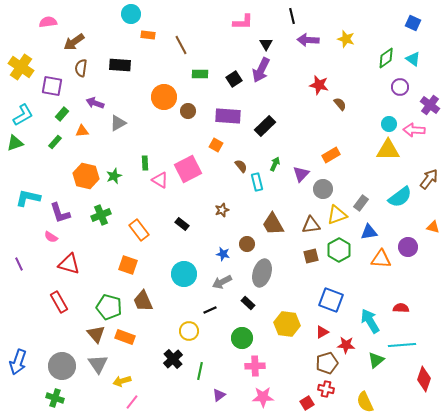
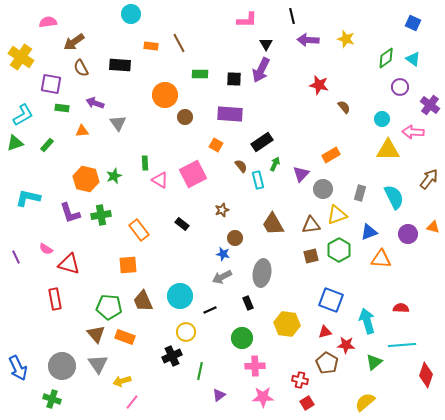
pink L-shape at (243, 22): moved 4 px right, 2 px up
orange rectangle at (148, 35): moved 3 px right, 11 px down
brown line at (181, 45): moved 2 px left, 2 px up
yellow cross at (21, 67): moved 10 px up
brown semicircle at (81, 68): rotated 36 degrees counterclockwise
black square at (234, 79): rotated 35 degrees clockwise
purple square at (52, 86): moved 1 px left, 2 px up
orange circle at (164, 97): moved 1 px right, 2 px up
brown semicircle at (340, 104): moved 4 px right, 3 px down
brown circle at (188, 111): moved 3 px left, 6 px down
green rectangle at (62, 114): moved 6 px up; rotated 56 degrees clockwise
purple rectangle at (228, 116): moved 2 px right, 2 px up
gray triangle at (118, 123): rotated 36 degrees counterclockwise
cyan circle at (389, 124): moved 7 px left, 5 px up
black rectangle at (265, 126): moved 3 px left, 16 px down; rotated 10 degrees clockwise
pink arrow at (414, 130): moved 1 px left, 2 px down
green rectangle at (55, 142): moved 8 px left, 3 px down
pink square at (188, 169): moved 5 px right, 5 px down
orange hexagon at (86, 176): moved 3 px down
cyan rectangle at (257, 182): moved 1 px right, 2 px up
cyan semicircle at (400, 197): moved 6 px left; rotated 80 degrees counterclockwise
gray rectangle at (361, 203): moved 1 px left, 10 px up; rotated 21 degrees counterclockwise
purple L-shape at (60, 213): moved 10 px right
green cross at (101, 215): rotated 12 degrees clockwise
blue triangle at (369, 232): rotated 12 degrees counterclockwise
pink semicircle at (51, 237): moved 5 px left, 12 px down
brown circle at (247, 244): moved 12 px left, 6 px up
purple circle at (408, 247): moved 13 px up
purple line at (19, 264): moved 3 px left, 7 px up
orange square at (128, 265): rotated 24 degrees counterclockwise
gray ellipse at (262, 273): rotated 8 degrees counterclockwise
cyan circle at (184, 274): moved 4 px left, 22 px down
gray arrow at (222, 282): moved 5 px up
red rectangle at (59, 302): moved 4 px left, 3 px up; rotated 20 degrees clockwise
black rectangle at (248, 303): rotated 24 degrees clockwise
green pentagon at (109, 307): rotated 10 degrees counterclockwise
cyan arrow at (370, 321): moved 3 px left; rotated 15 degrees clockwise
yellow circle at (189, 331): moved 3 px left, 1 px down
red triangle at (322, 332): moved 3 px right; rotated 16 degrees clockwise
black cross at (173, 359): moved 1 px left, 3 px up; rotated 18 degrees clockwise
green triangle at (376, 360): moved 2 px left, 2 px down
blue arrow at (18, 362): moved 6 px down; rotated 45 degrees counterclockwise
brown pentagon at (327, 363): rotated 25 degrees counterclockwise
red diamond at (424, 379): moved 2 px right, 4 px up
red cross at (326, 389): moved 26 px left, 9 px up
green cross at (55, 398): moved 3 px left, 1 px down
yellow semicircle at (365, 402): rotated 75 degrees clockwise
